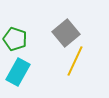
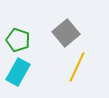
green pentagon: moved 3 px right, 1 px down
yellow line: moved 2 px right, 6 px down
